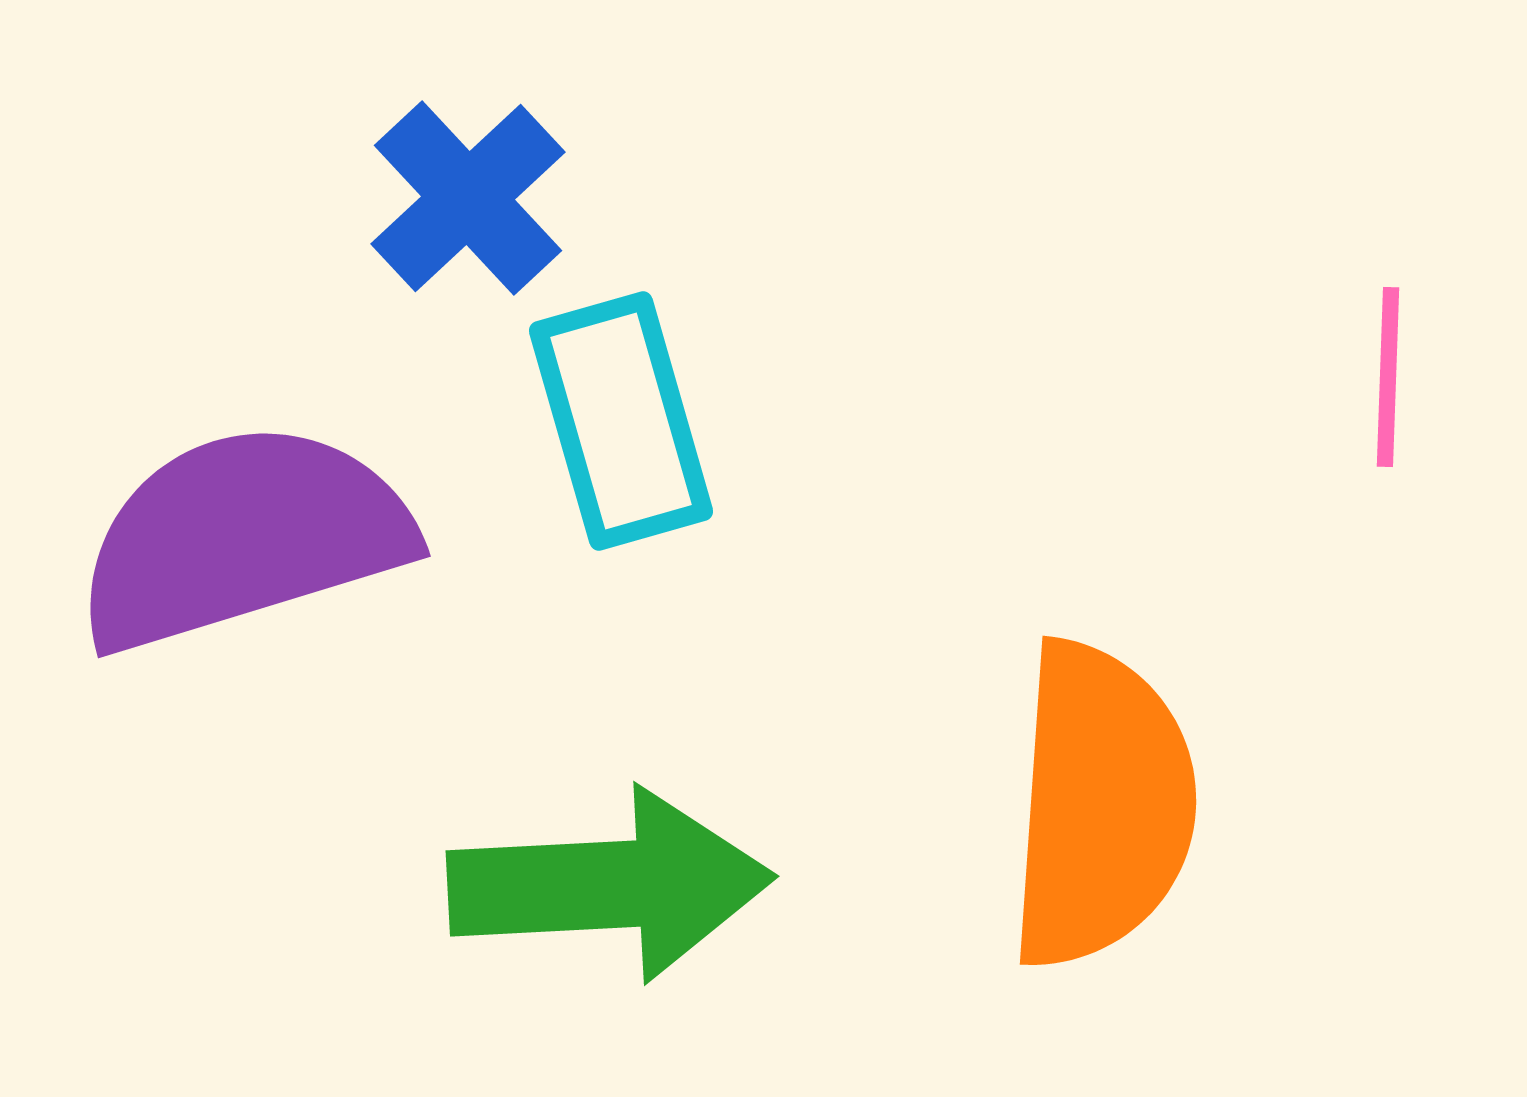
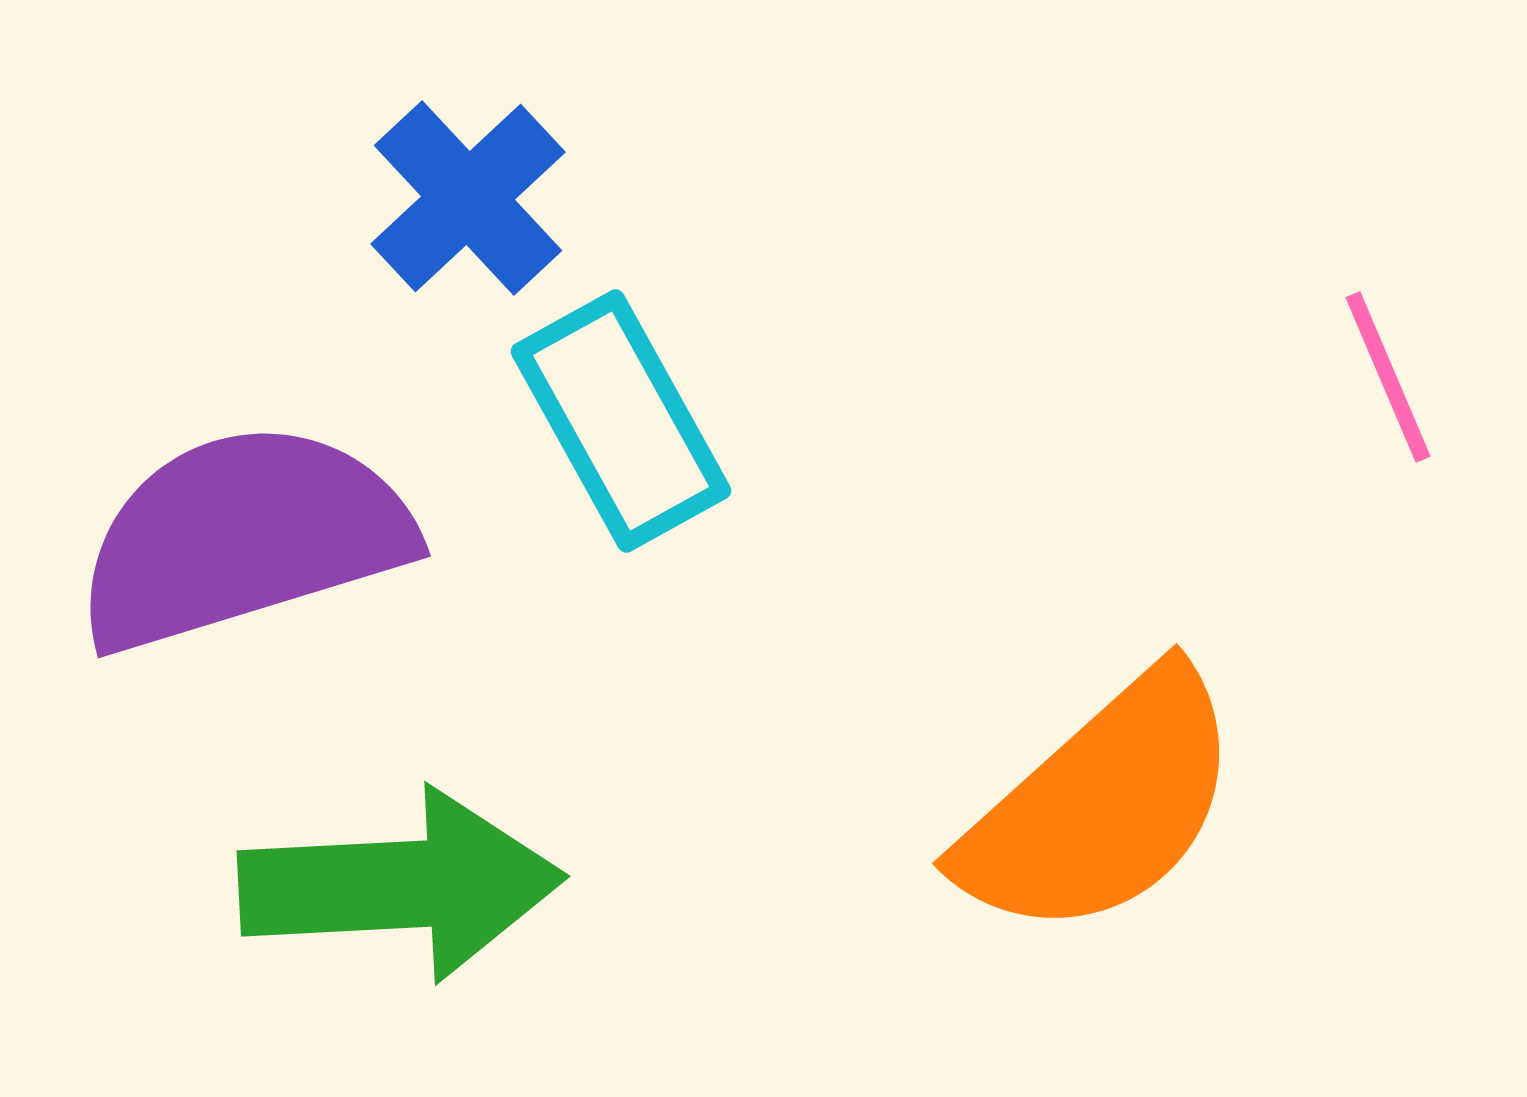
pink line: rotated 25 degrees counterclockwise
cyan rectangle: rotated 13 degrees counterclockwise
orange semicircle: rotated 44 degrees clockwise
green arrow: moved 209 px left
